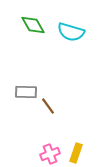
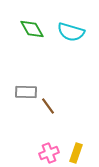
green diamond: moved 1 px left, 4 px down
pink cross: moved 1 px left, 1 px up
